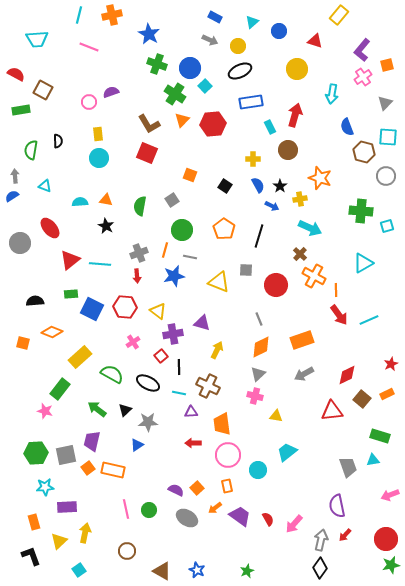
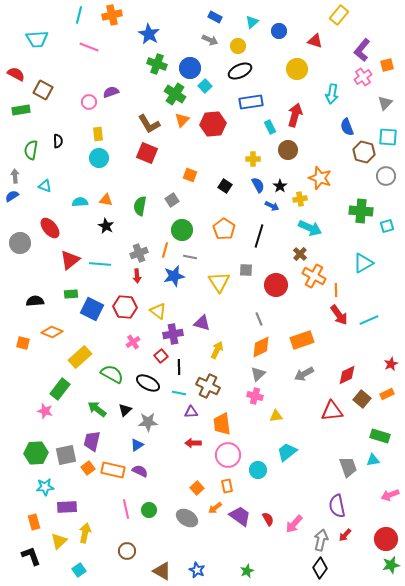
yellow triangle at (219, 282): rotated 35 degrees clockwise
yellow triangle at (276, 416): rotated 16 degrees counterclockwise
purple semicircle at (176, 490): moved 36 px left, 19 px up
